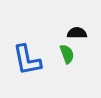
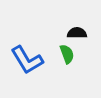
blue L-shape: rotated 20 degrees counterclockwise
